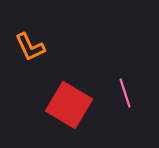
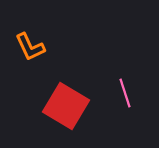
red square: moved 3 px left, 1 px down
